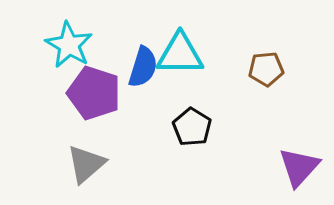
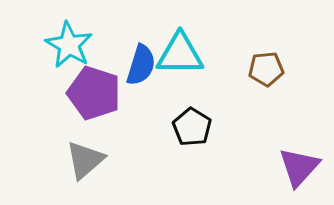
blue semicircle: moved 2 px left, 2 px up
gray triangle: moved 1 px left, 4 px up
